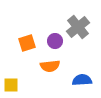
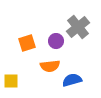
purple circle: moved 1 px right
blue semicircle: moved 10 px left; rotated 12 degrees counterclockwise
yellow square: moved 4 px up
